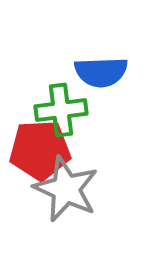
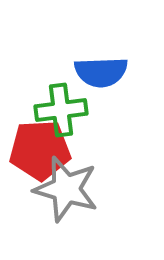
gray star: rotated 8 degrees counterclockwise
